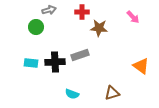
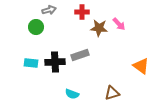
pink arrow: moved 14 px left, 7 px down
